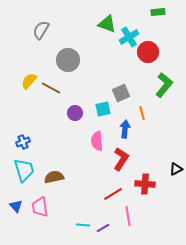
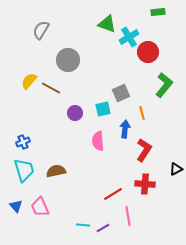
pink semicircle: moved 1 px right
red L-shape: moved 23 px right, 9 px up
brown semicircle: moved 2 px right, 6 px up
pink trapezoid: rotated 15 degrees counterclockwise
